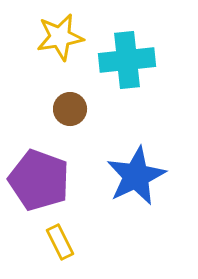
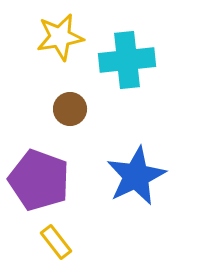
yellow rectangle: moved 4 px left; rotated 12 degrees counterclockwise
